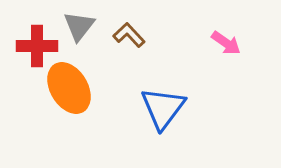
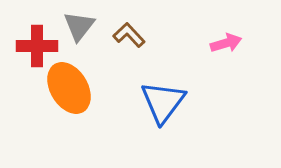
pink arrow: rotated 52 degrees counterclockwise
blue triangle: moved 6 px up
